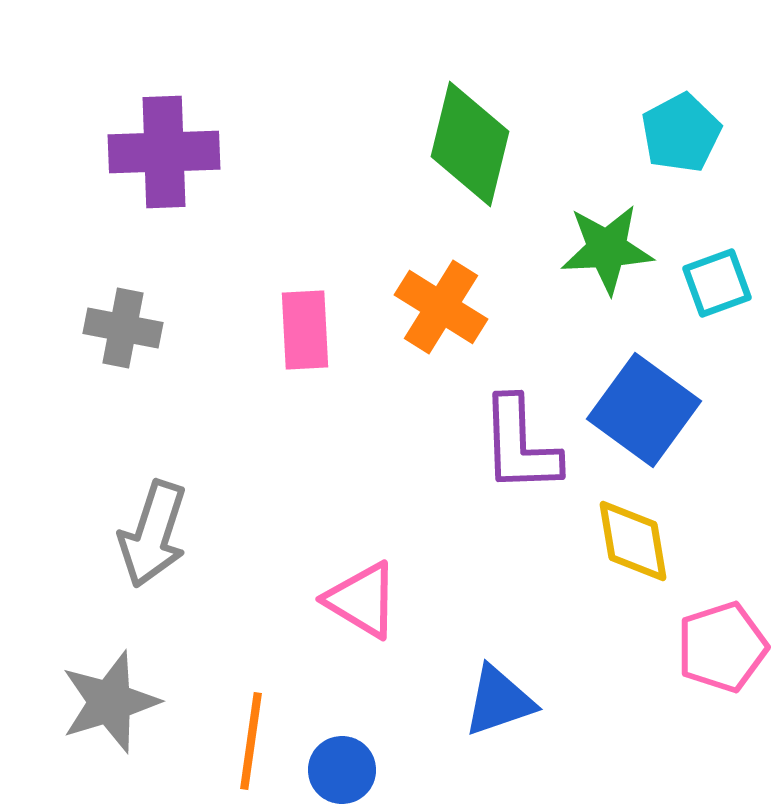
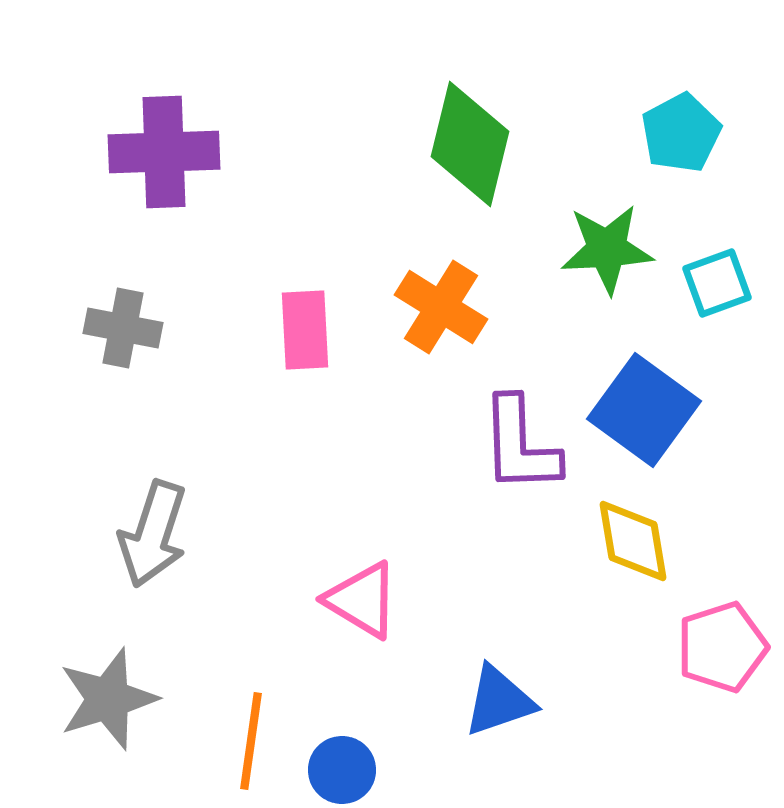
gray star: moved 2 px left, 3 px up
